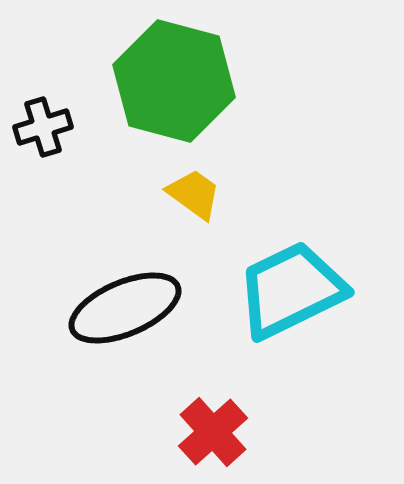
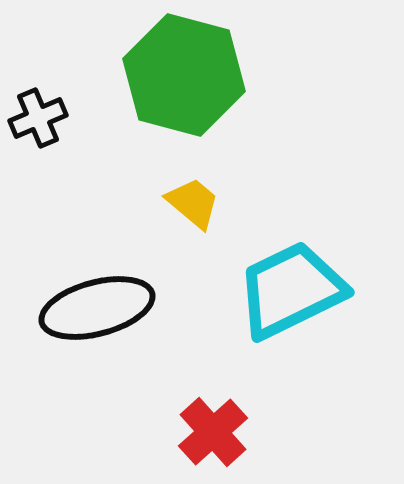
green hexagon: moved 10 px right, 6 px up
black cross: moved 5 px left, 9 px up; rotated 6 degrees counterclockwise
yellow trapezoid: moved 1 px left, 9 px down; rotated 4 degrees clockwise
black ellipse: moved 28 px left; rotated 8 degrees clockwise
